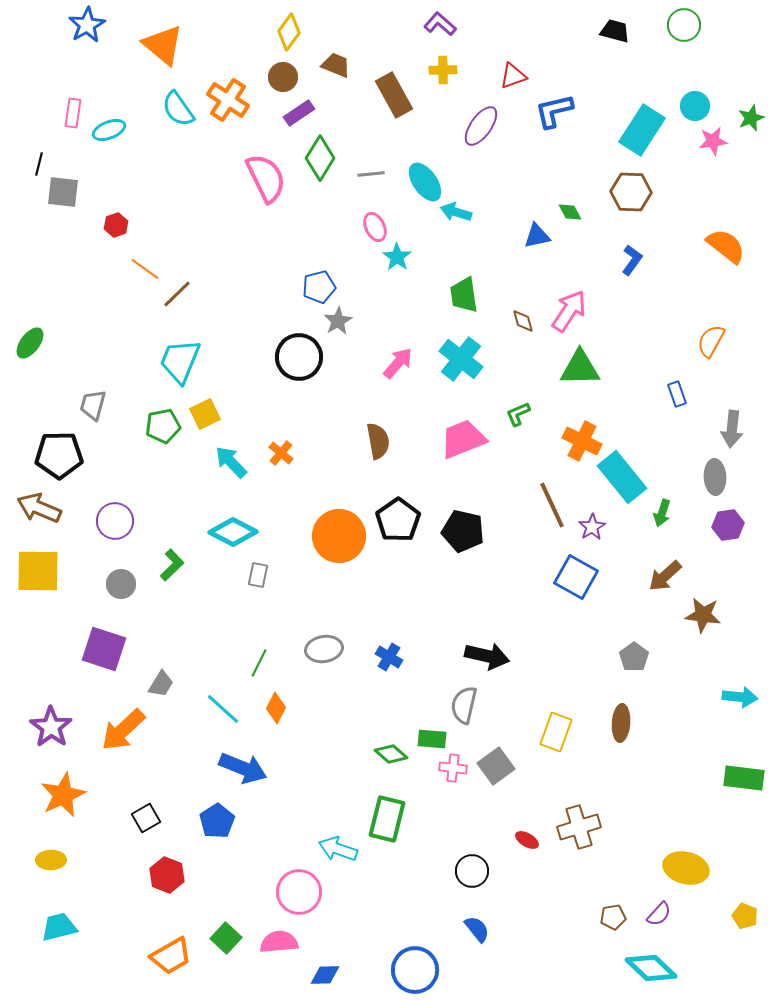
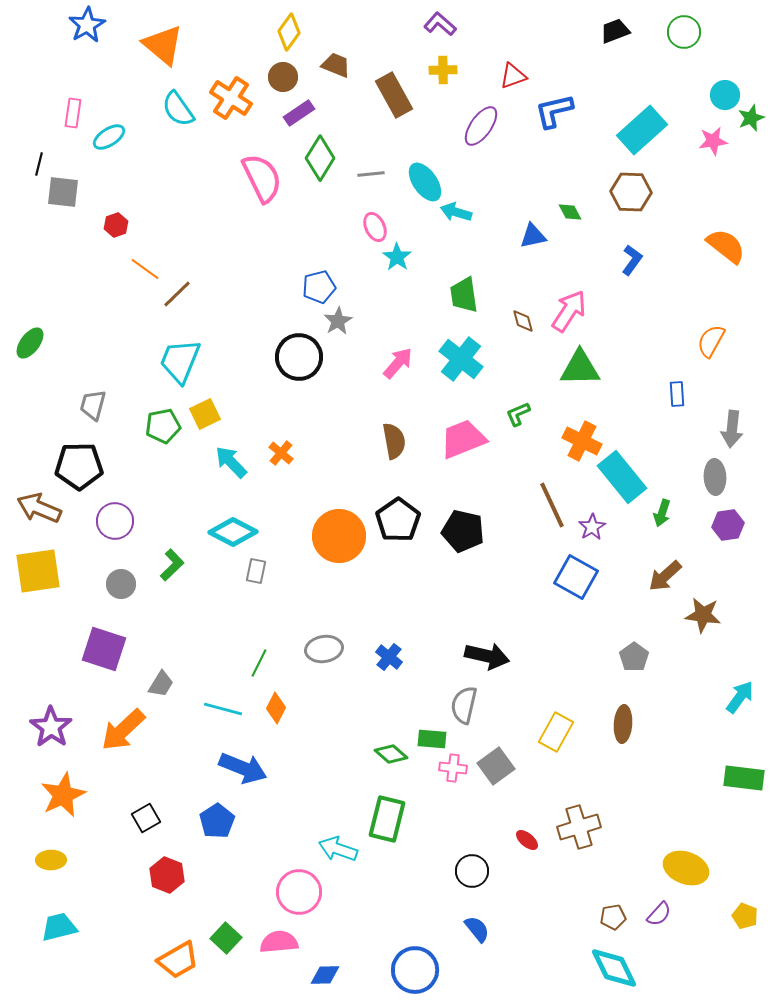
green circle at (684, 25): moved 7 px down
black trapezoid at (615, 31): rotated 36 degrees counterclockwise
orange cross at (228, 100): moved 3 px right, 2 px up
cyan circle at (695, 106): moved 30 px right, 11 px up
cyan ellipse at (109, 130): moved 7 px down; rotated 12 degrees counterclockwise
cyan rectangle at (642, 130): rotated 15 degrees clockwise
pink semicircle at (266, 178): moved 4 px left
blue triangle at (537, 236): moved 4 px left
blue rectangle at (677, 394): rotated 15 degrees clockwise
brown semicircle at (378, 441): moved 16 px right
black pentagon at (59, 455): moved 20 px right, 11 px down
yellow square at (38, 571): rotated 9 degrees counterclockwise
gray rectangle at (258, 575): moved 2 px left, 4 px up
blue cross at (389, 657): rotated 8 degrees clockwise
cyan arrow at (740, 697): rotated 60 degrees counterclockwise
cyan line at (223, 709): rotated 27 degrees counterclockwise
brown ellipse at (621, 723): moved 2 px right, 1 px down
yellow rectangle at (556, 732): rotated 9 degrees clockwise
red ellipse at (527, 840): rotated 10 degrees clockwise
yellow ellipse at (686, 868): rotated 6 degrees clockwise
orange trapezoid at (171, 956): moved 7 px right, 4 px down
cyan diamond at (651, 968): moved 37 px left; rotated 21 degrees clockwise
